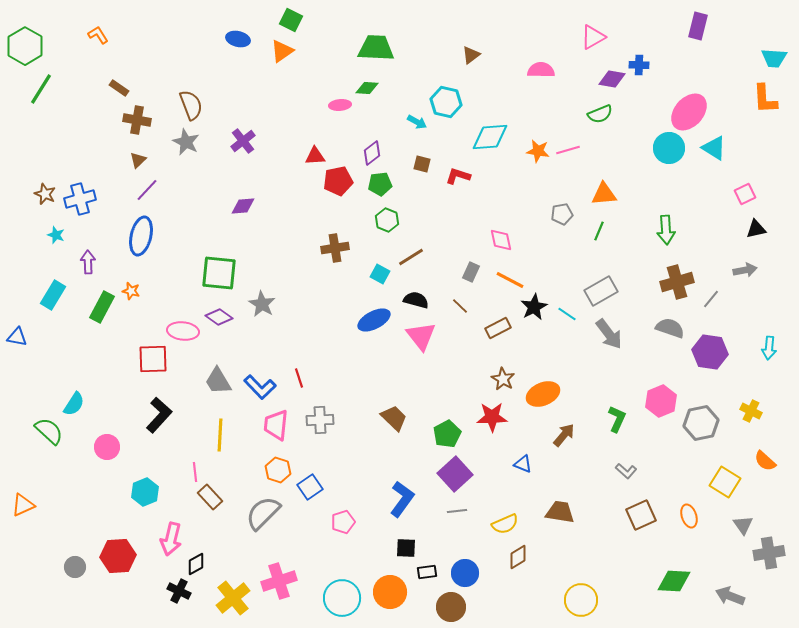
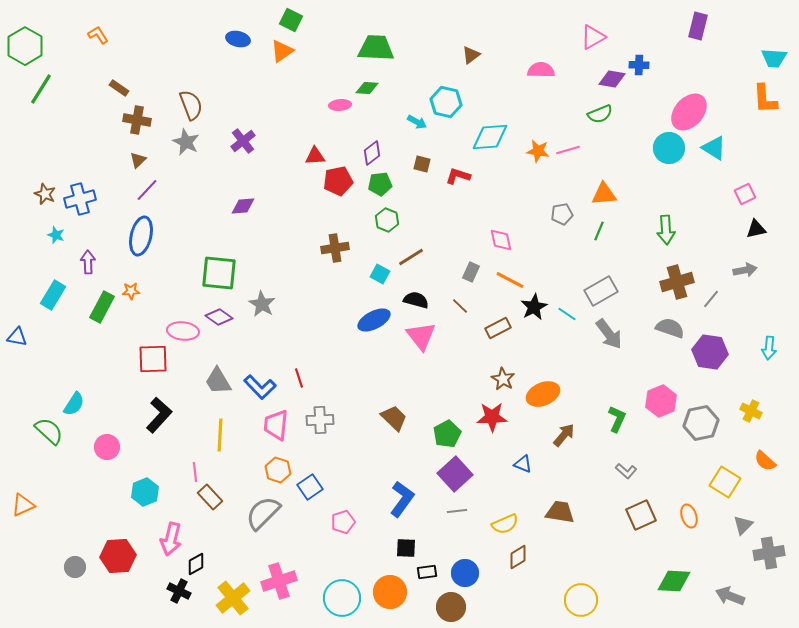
orange star at (131, 291): rotated 18 degrees counterclockwise
gray triangle at (743, 525): rotated 20 degrees clockwise
